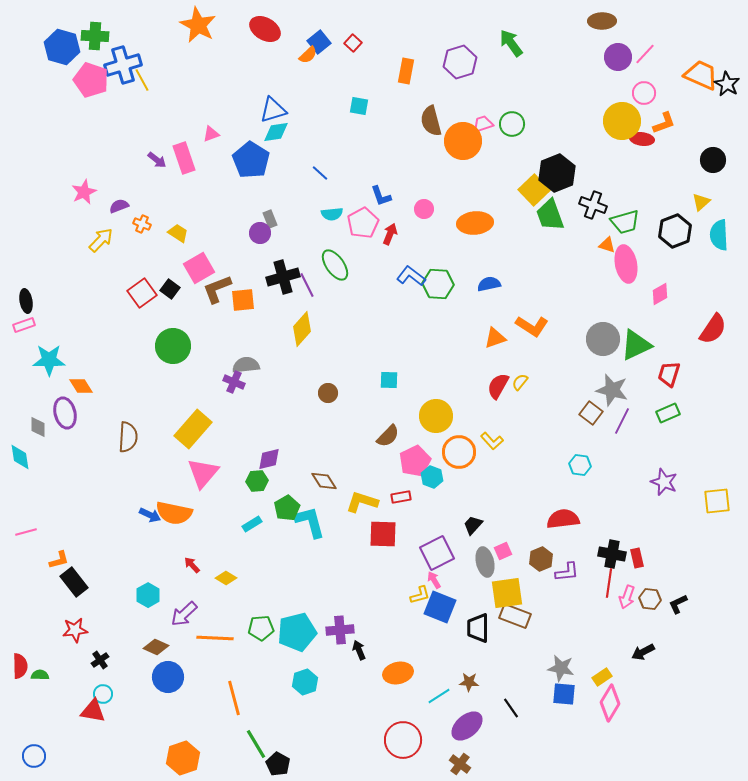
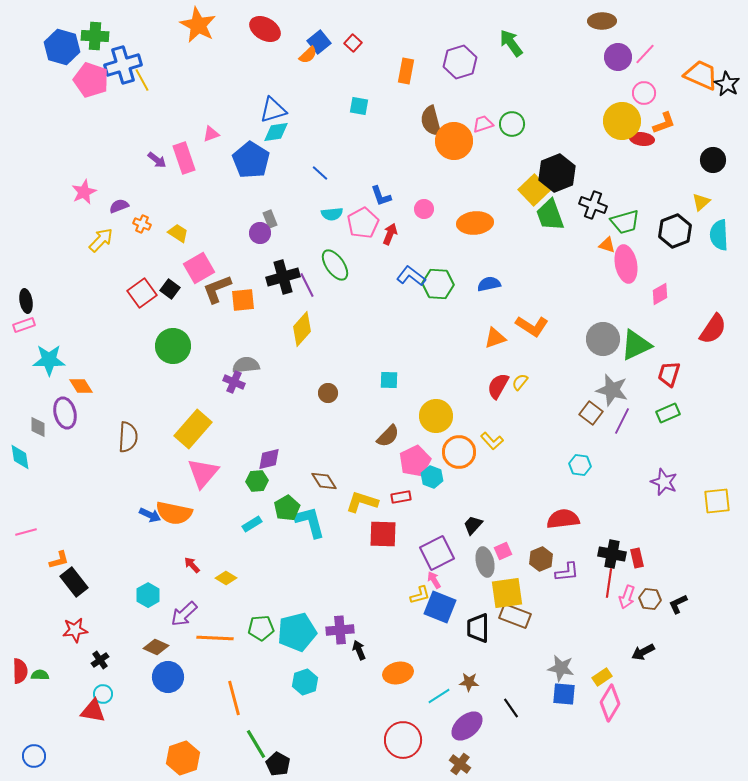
orange circle at (463, 141): moved 9 px left
red semicircle at (20, 666): moved 5 px down
